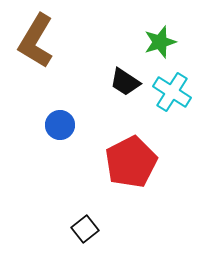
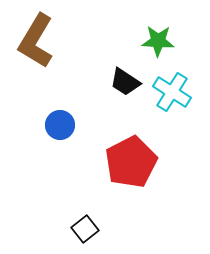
green star: moved 2 px left, 1 px up; rotated 20 degrees clockwise
